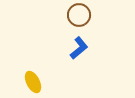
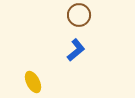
blue L-shape: moved 3 px left, 2 px down
